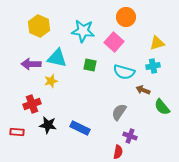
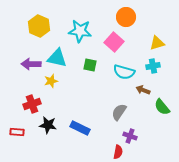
cyan star: moved 3 px left
